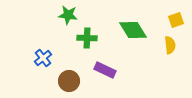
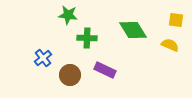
yellow square: rotated 28 degrees clockwise
yellow semicircle: rotated 60 degrees counterclockwise
brown circle: moved 1 px right, 6 px up
